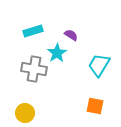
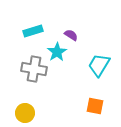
cyan star: moved 1 px up
